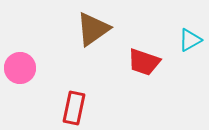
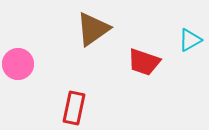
pink circle: moved 2 px left, 4 px up
